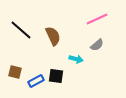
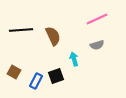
black line: rotated 45 degrees counterclockwise
gray semicircle: rotated 24 degrees clockwise
cyan arrow: moved 2 px left; rotated 120 degrees counterclockwise
brown square: moved 1 px left; rotated 16 degrees clockwise
black square: rotated 28 degrees counterclockwise
blue rectangle: rotated 35 degrees counterclockwise
